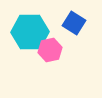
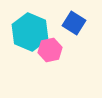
cyan hexagon: rotated 24 degrees clockwise
